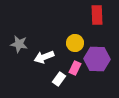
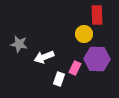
yellow circle: moved 9 px right, 9 px up
white rectangle: rotated 16 degrees counterclockwise
